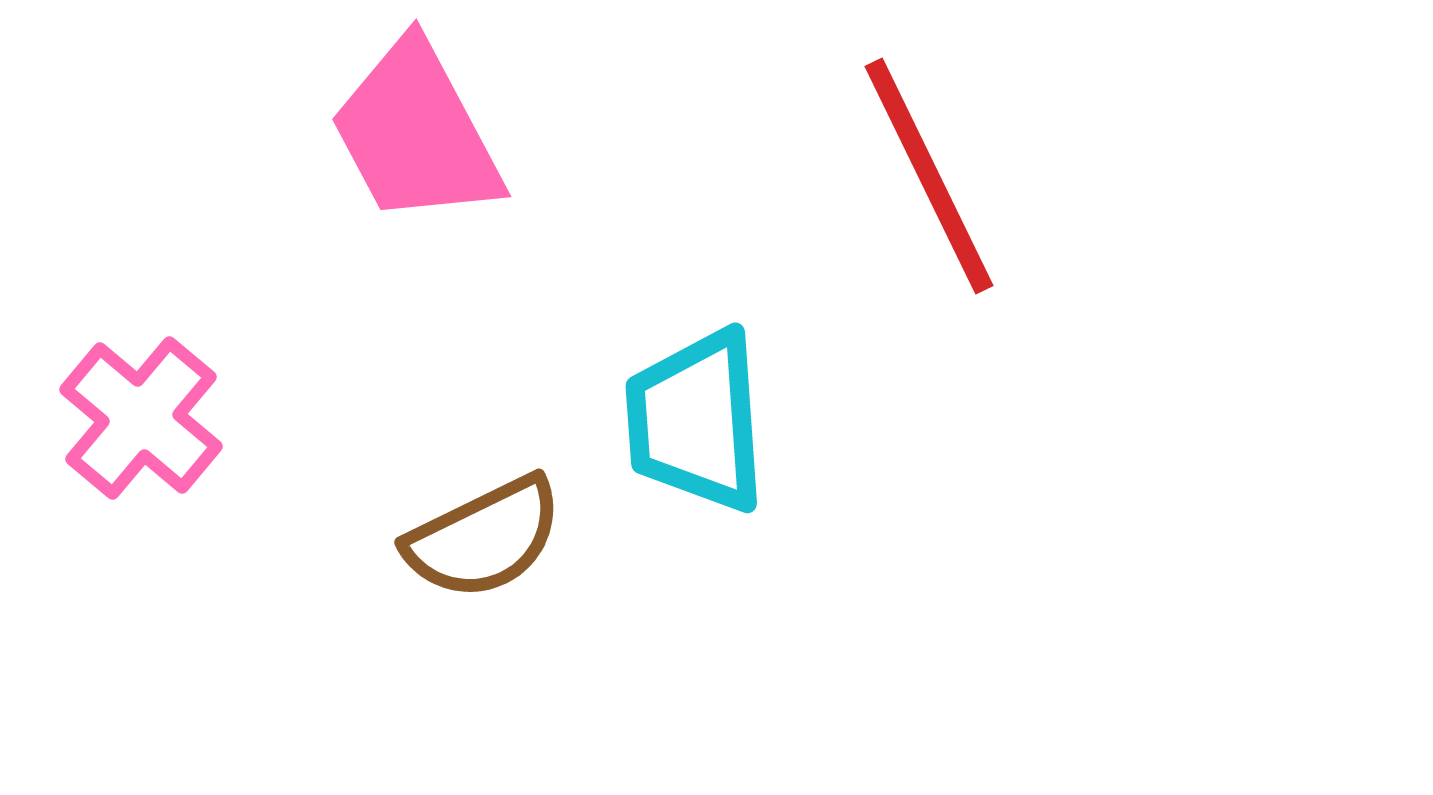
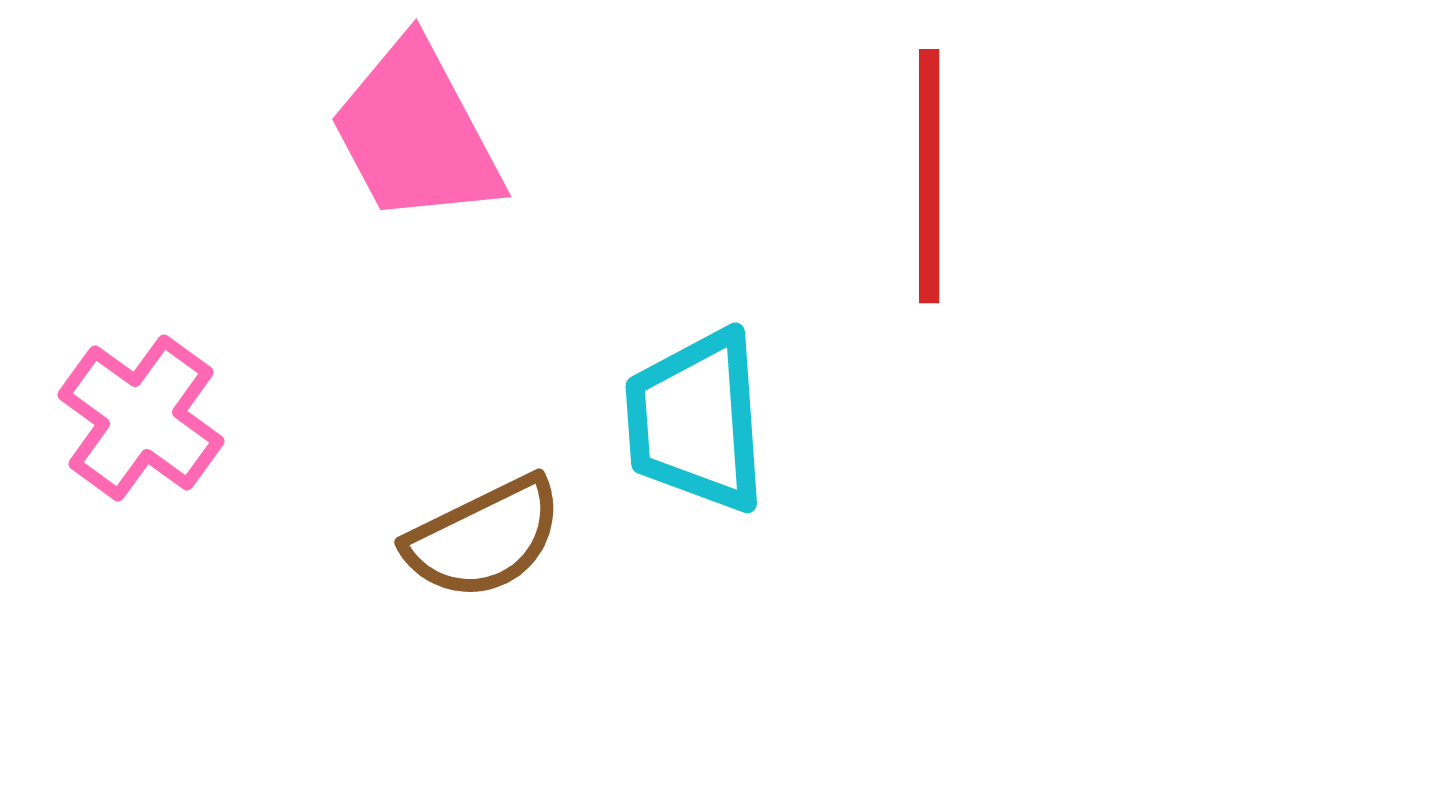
red line: rotated 26 degrees clockwise
pink cross: rotated 4 degrees counterclockwise
